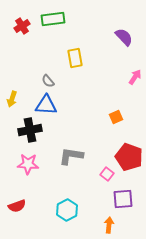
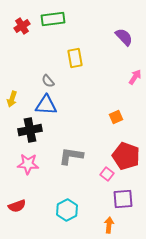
red pentagon: moved 3 px left, 1 px up
